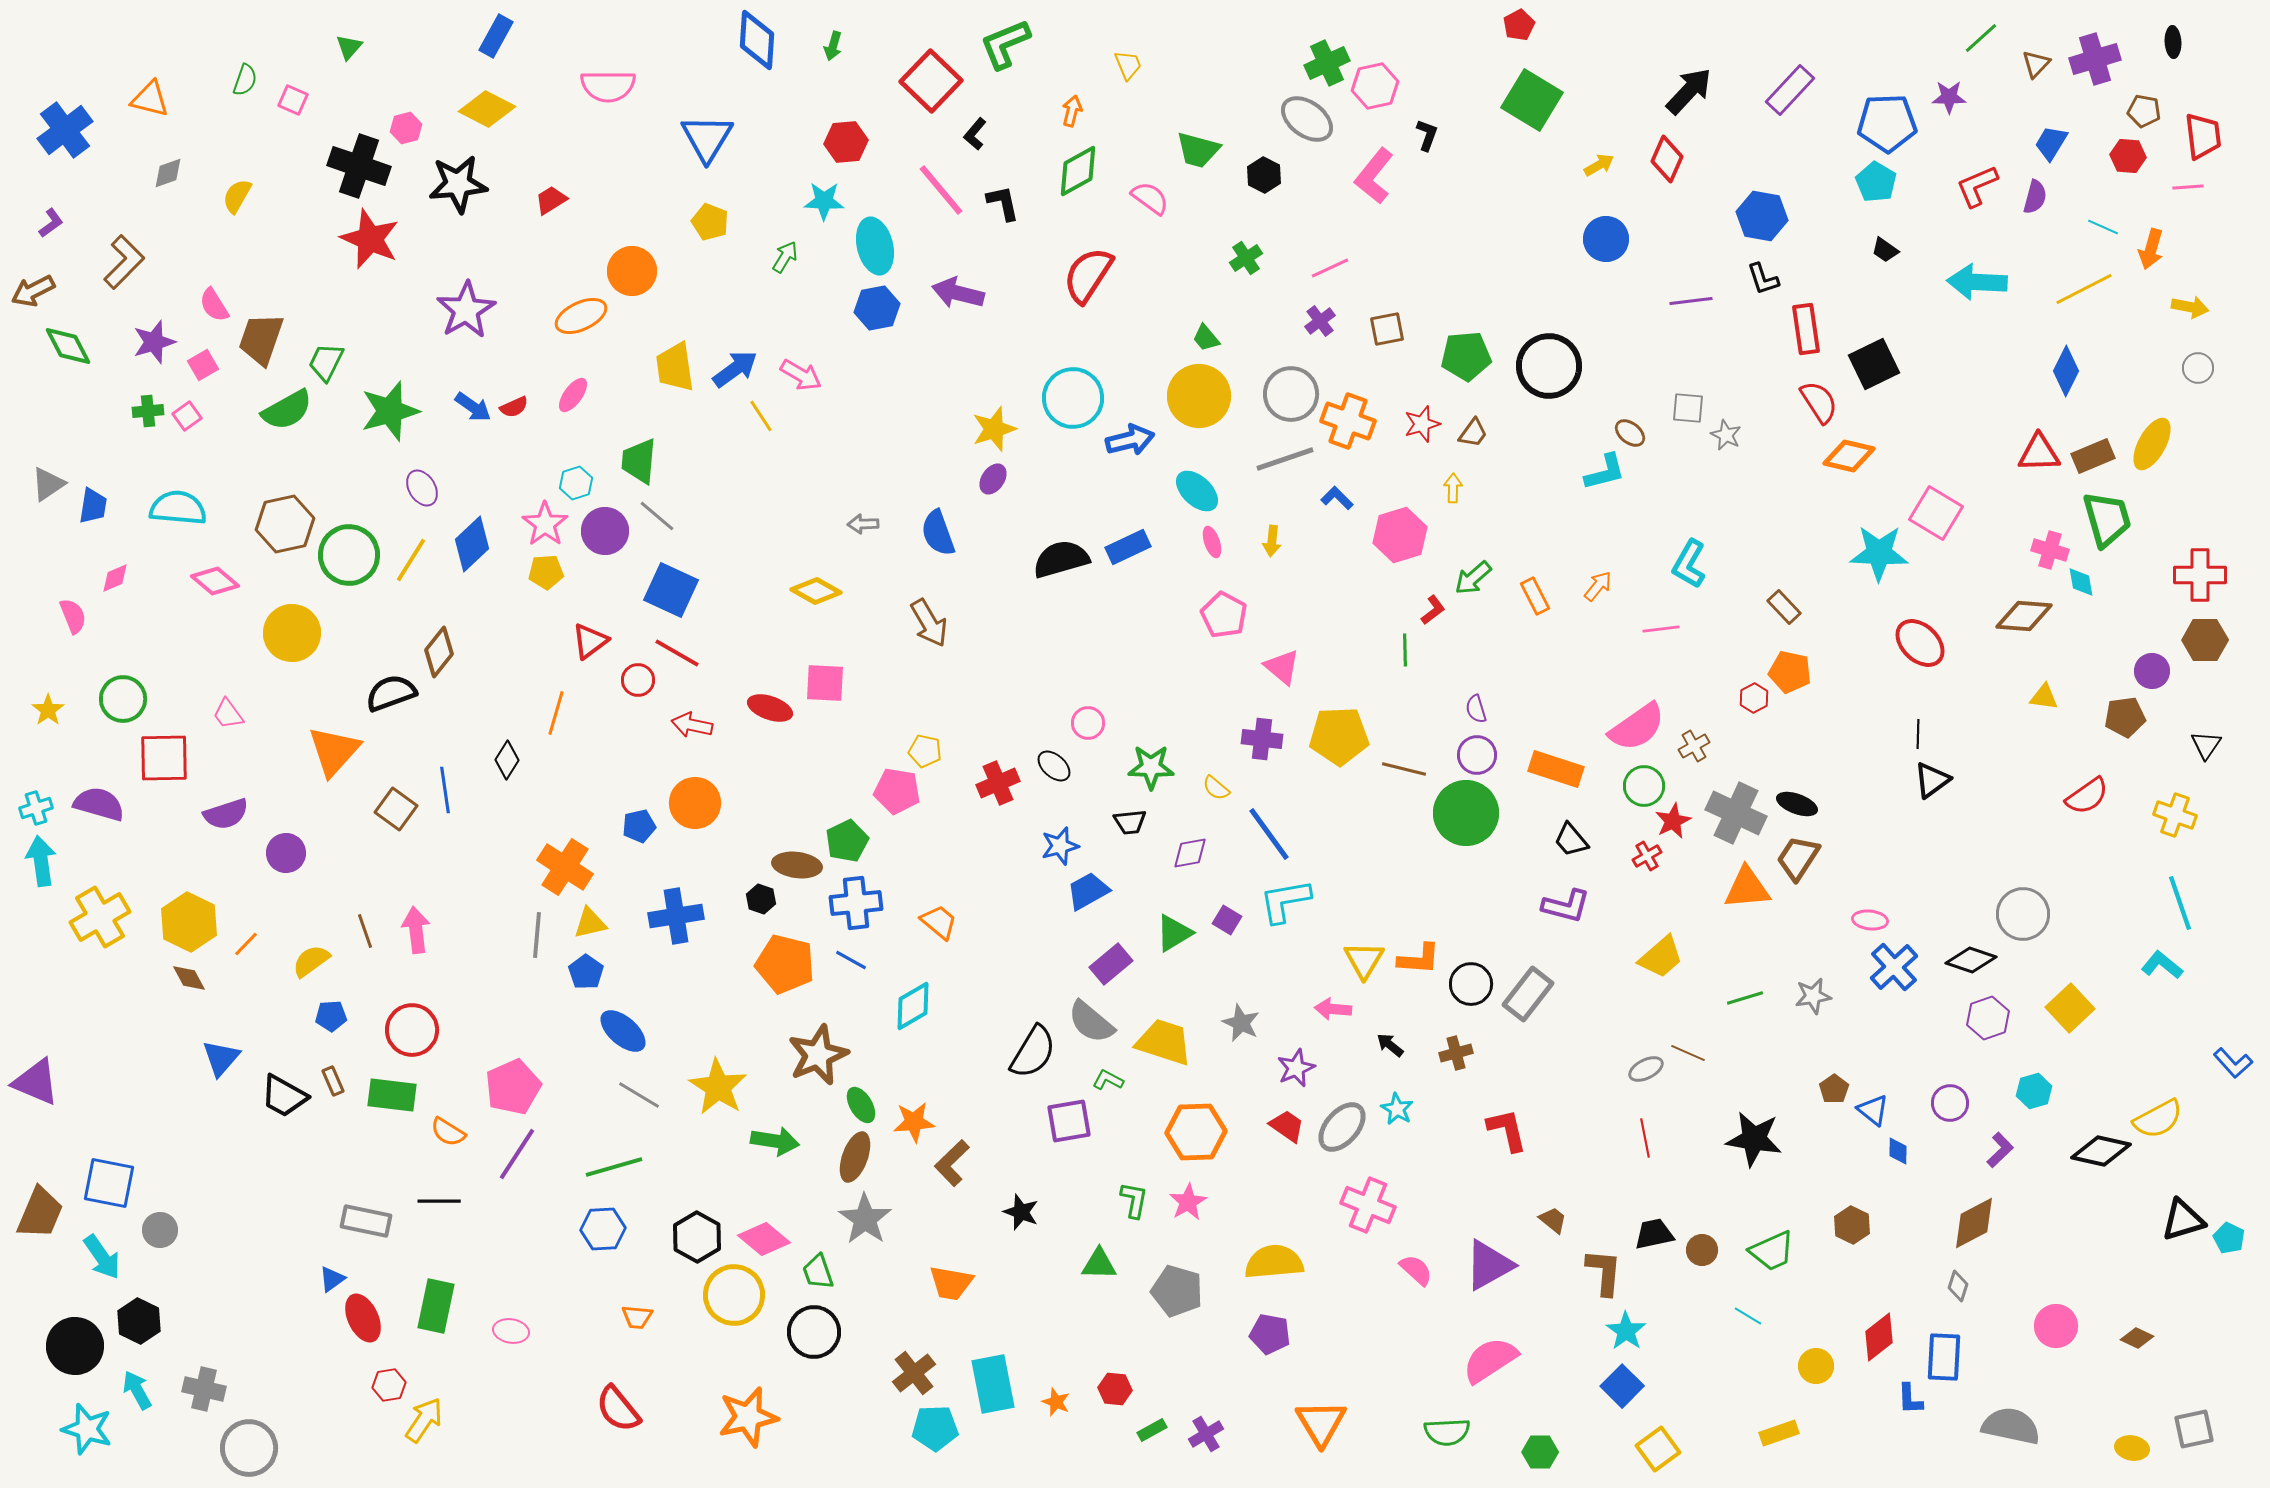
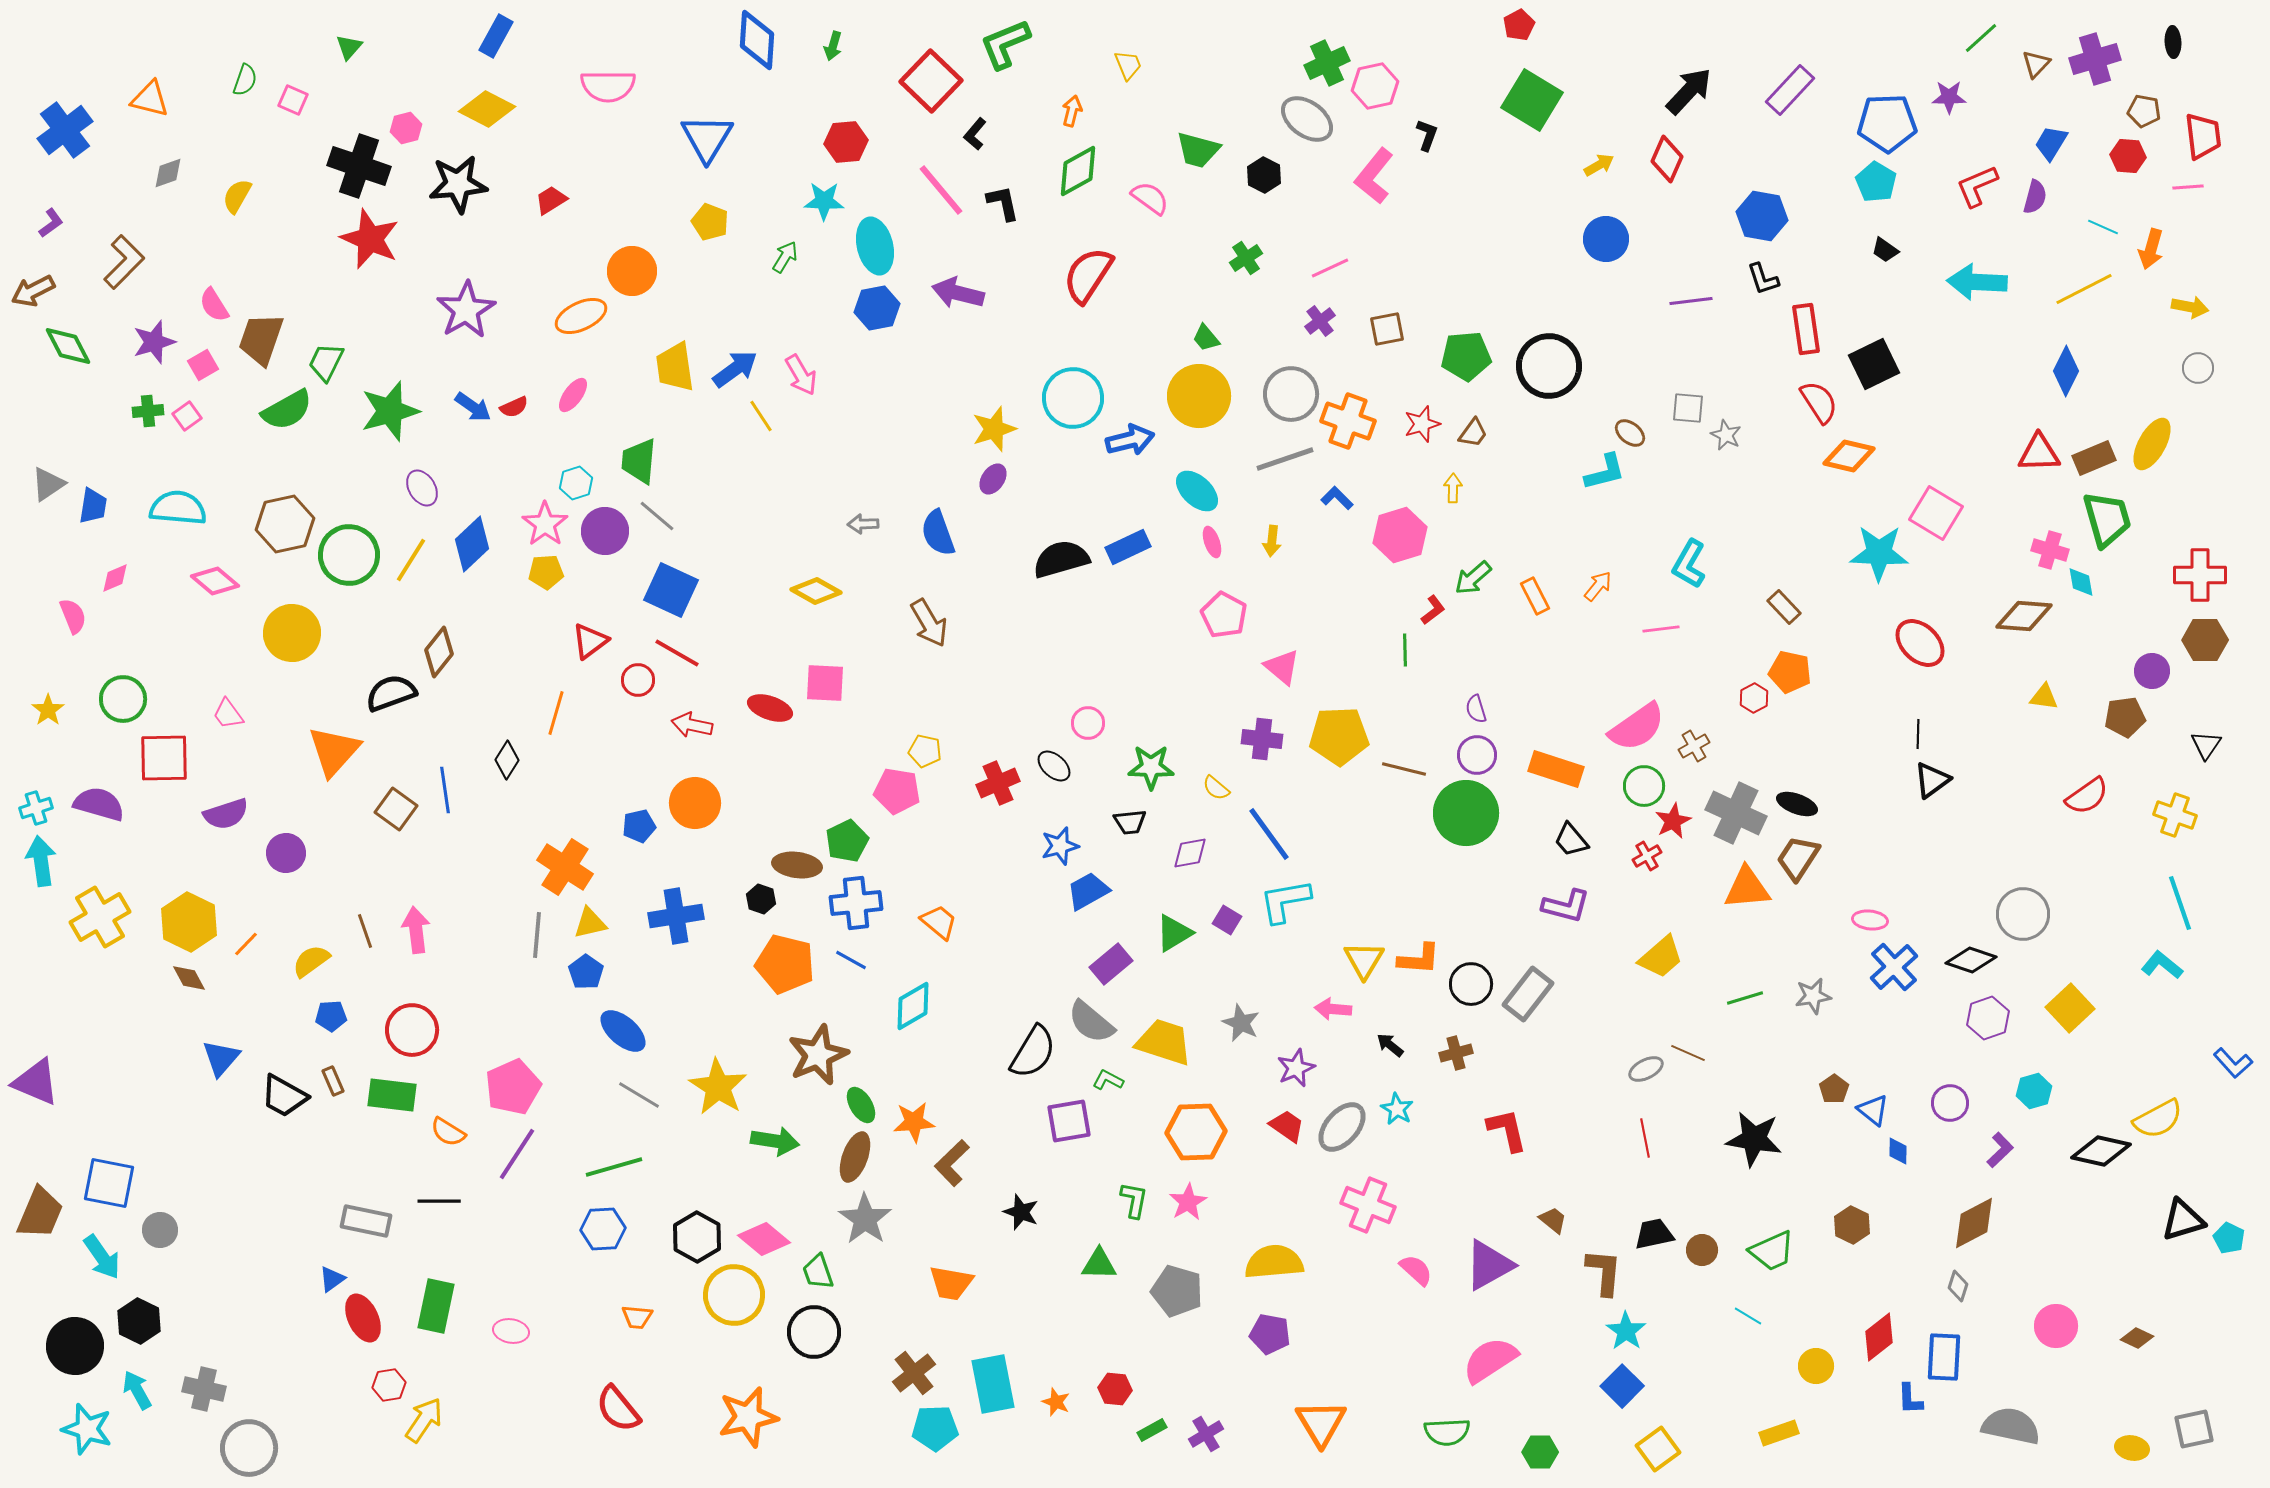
pink arrow at (801, 375): rotated 30 degrees clockwise
brown rectangle at (2093, 456): moved 1 px right, 2 px down
